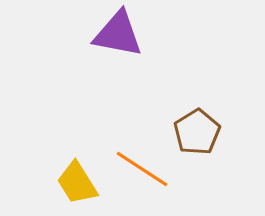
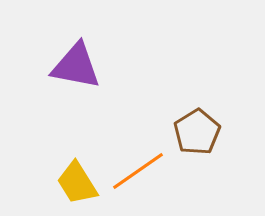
purple triangle: moved 42 px left, 32 px down
orange line: moved 4 px left, 2 px down; rotated 68 degrees counterclockwise
